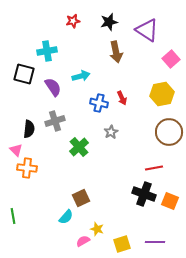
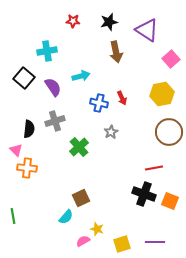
red star: rotated 16 degrees clockwise
black square: moved 4 px down; rotated 25 degrees clockwise
